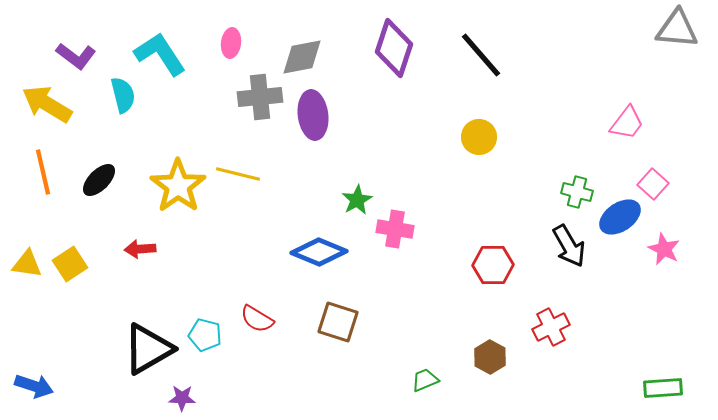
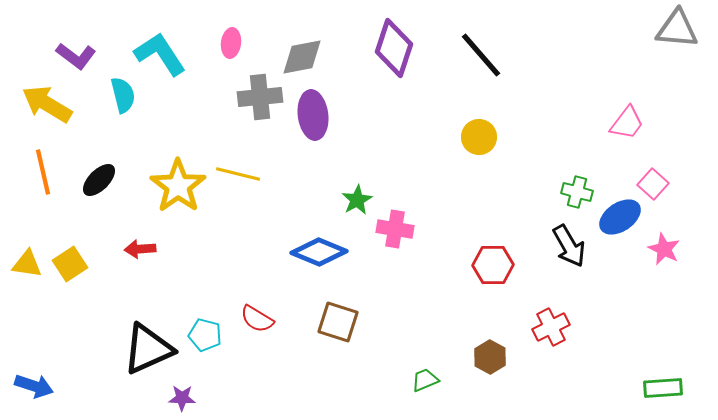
black triangle: rotated 6 degrees clockwise
